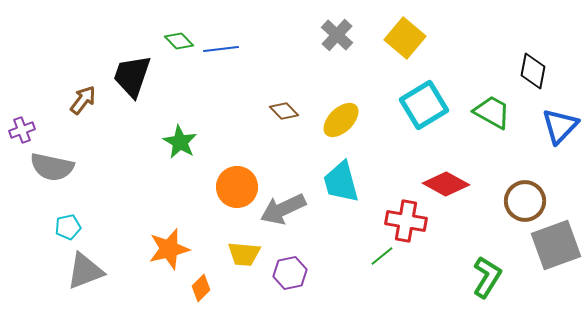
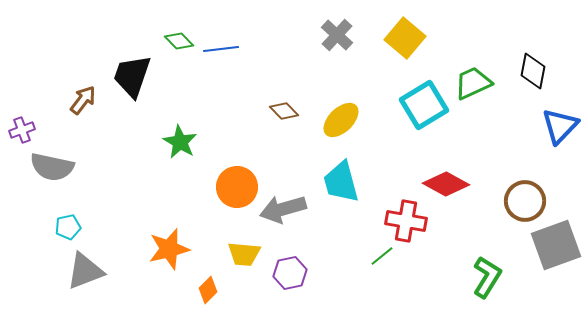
green trapezoid: moved 19 px left, 29 px up; rotated 54 degrees counterclockwise
gray arrow: rotated 9 degrees clockwise
orange diamond: moved 7 px right, 2 px down
